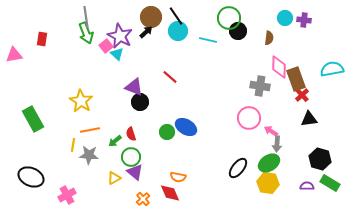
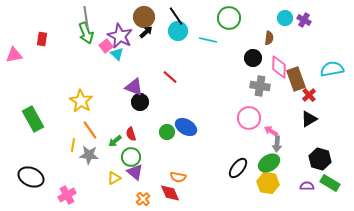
brown circle at (151, 17): moved 7 px left
purple cross at (304, 20): rotated 24 degrees clockwise
black circle at (238, 31): moved 15 px right, 27 px down
red cross at (302, 95): moved 7 px right
black triangle at (309, 119): rotated 24 degrees counterclockwise
orange line at (90, 130): rotated 66 degrees clockwise
